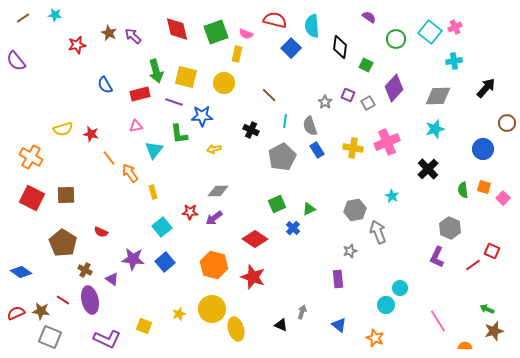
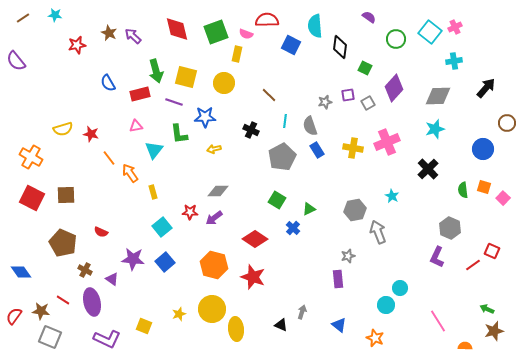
red semicircle at (275, 20): moved 8 px left; rotated 15 degrees counterclockwise
cyan semicircle at (312, 26): moved 3 px right
blue square at (291, 48): moved 3 px up; rotated 18 degrees counterclockwise
green square at (366, 65): moved 1 px left, 3 px down
blue semicircle at (105, 85): moved 3 px right, 2 px up
purple square at (348, 95): rotated 32 degrees counterclockwise
gray star at (325, 102): rotated 24 degrees clockwise
blue star at (202, 116): moved 3 px right, 1 px down
green square at (277, 204): moved 4 px up; rotated 36 degrees counterclockwise
brown pentagon at (63, 243): rotated 8 degrees counterclockwise
gray star at (350, 251): moved 2 px left, 5 px down
blue diamond at (21, 272): rotated 20 degrees clockwise
purple ellipse at (90, 300): moved 2 px right, 2 px down
red semicircle at (16, 313): moved 2 px left, 3 px down; rotated 30 degrees counterclockwise
yellow ellipse at (236, 329): rotated 10 degrees clockwise
